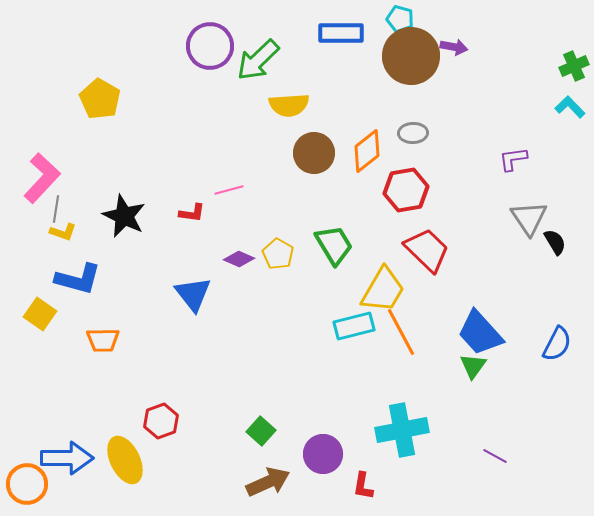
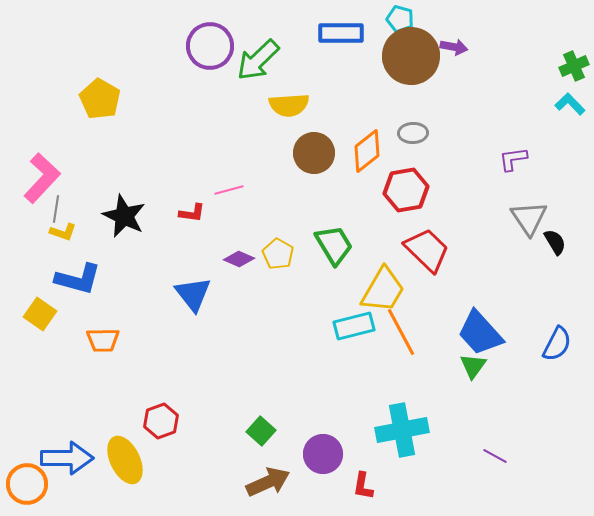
cyan L-shape at (570, 107): moved 3 px up
